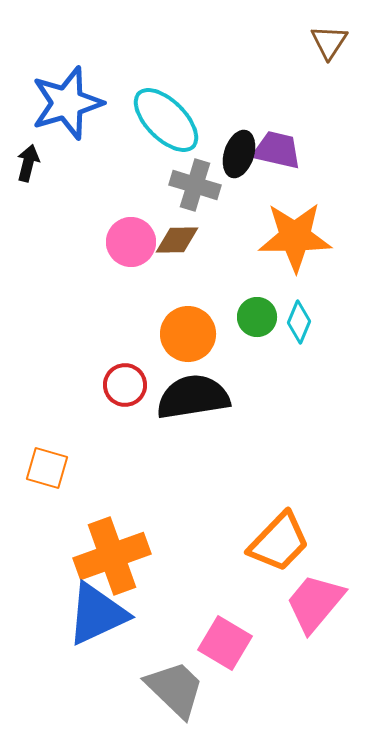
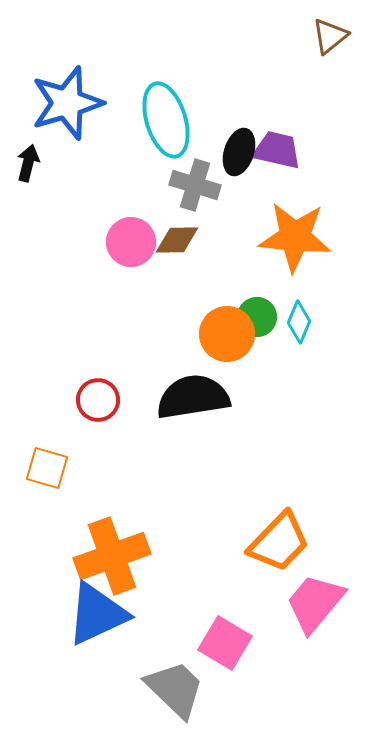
brown triangle: moved 1 px right, 6 px up; rotated 18 degrees clockwise
cyan ellipse: rotated 28 degrees clockwise
black ellipse: moved 2 px up
orange star: rotated 6 degrees clockwise
orange circle: moved 39 px right
red circle: moved 27 px left, 15 px down
